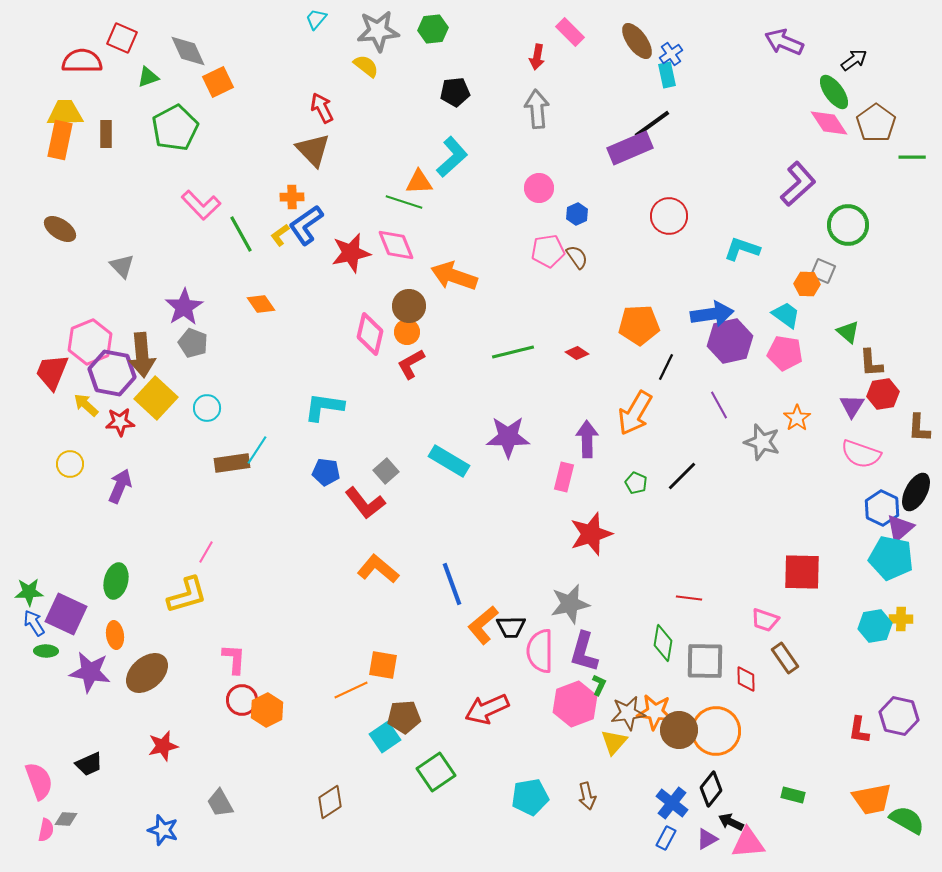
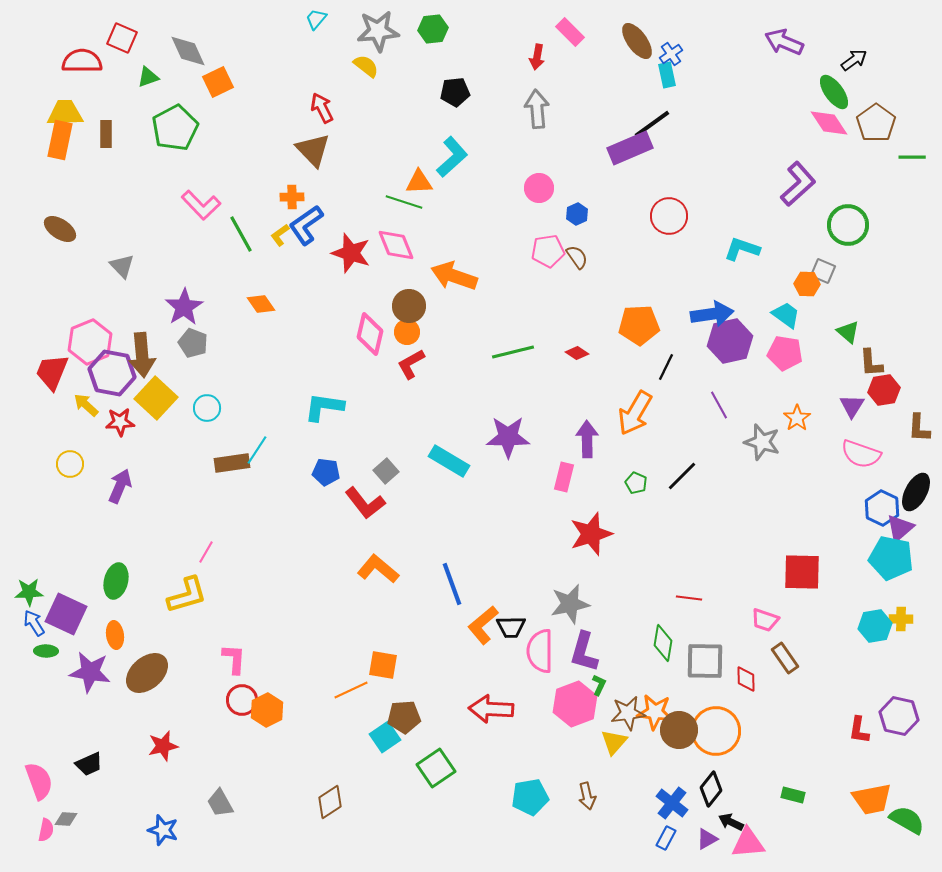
red star at (351, 253): rotated 30 degrees clockwise
red hexagon at (883, 394): moved 1 px right, 4 px up
red arrow at (487, 709): moved 4 px right; rotated 27 degrees clockwise
green square at (436, 772): moved 4 px up
